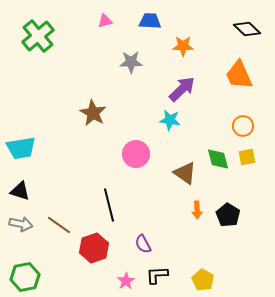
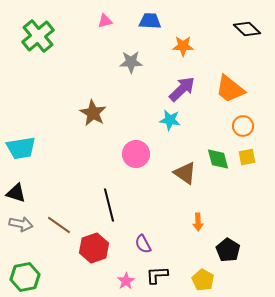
orange trapezoid: moved 9 px left, 14 px down; rotated 28 degrees counterclockwise
black triangle: moved 4 px left, 2 px down
orange arrow: moved 1 px right, 12 px down
black pentagon: moved 35 px down
